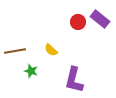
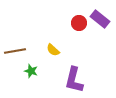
red circle: moved 1 px right, 1 px down
yellow semicircle: moved 2 px right
